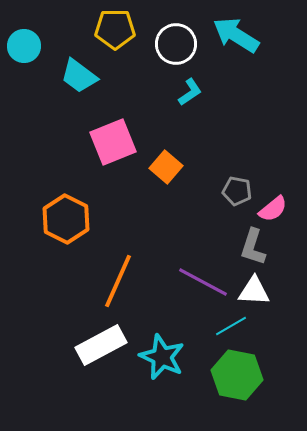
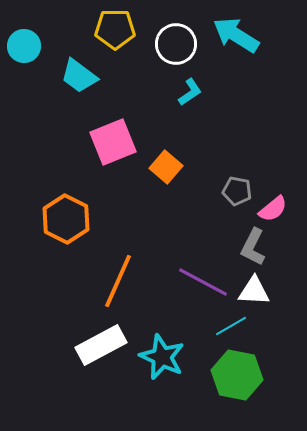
gray L-shape: rotated 9 degrees clockwise
